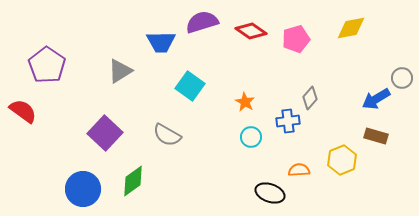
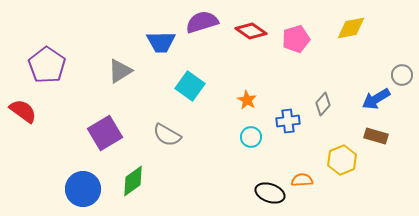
gray circle: moved 3 px up
gray diamond: moved 13 px right, 6 px down
orange star: moved 2 px right, 2 px up
purple square: rotated 16 degrees clockwise
orange semicircle: moved 3 px right, 10 px down
